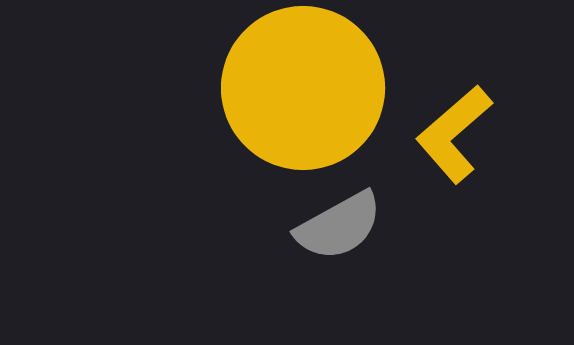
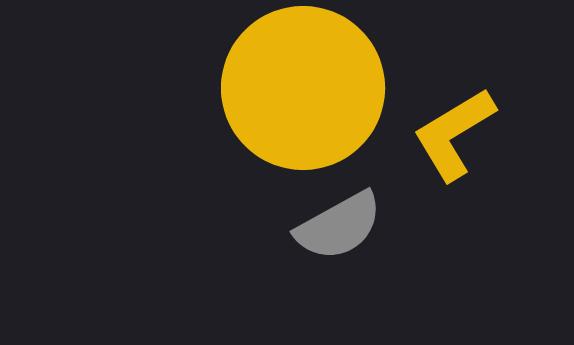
yellow L-shape: rotated 10 degrees clockwise
